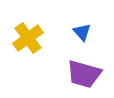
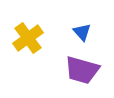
purple trapezoid: moved 2 px left, 4 px up
